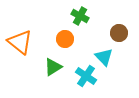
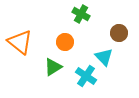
green cross: moved 1 px right, 2 px up
orange circle: moved 3 px down
